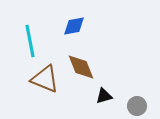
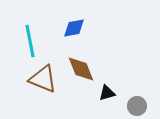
blue diamond: moved 2 px down
brown diamond: moved 2 px down
brown triangle: moved 2 px left
black triangle: moved 3 px right, 3 px up
